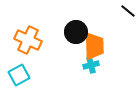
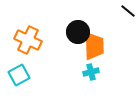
black circle: moved 2 px right
cyan cross: moved 7 px down
